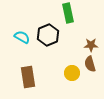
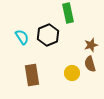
cyan semicircle: rotated 28 degrees clockwise
brown star: rotated 16 degrees counterclockwise
brown rectangle: moved 4 px right, 2 px up
